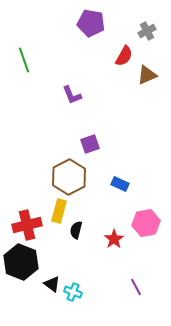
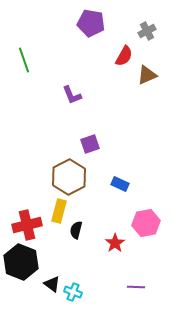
red star: moved 1 px right, 4 px down
purple line: rotated 60 degrees counterclockwise
